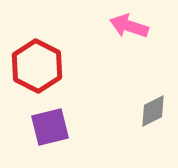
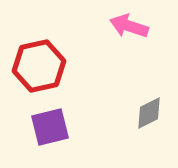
red hexagon: moved 2 px right; rotated 21 degrees clockwise
gray diamond: moved 4 px left, 2 px down
